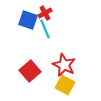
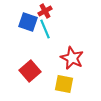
red cross: moved 2 px up
blue square: moved 2 px down
red star: moved 8 px right, 7 px up
yellow square: moved 1 px left, 1 px up; rotated 18 degrees counterclockwise
